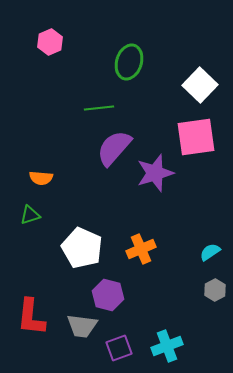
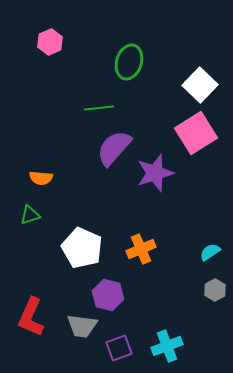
pink square: moved 4 px up; rotated 24 degrees counterclockwise
red L-shape: rotated 18 degrees clockwise
